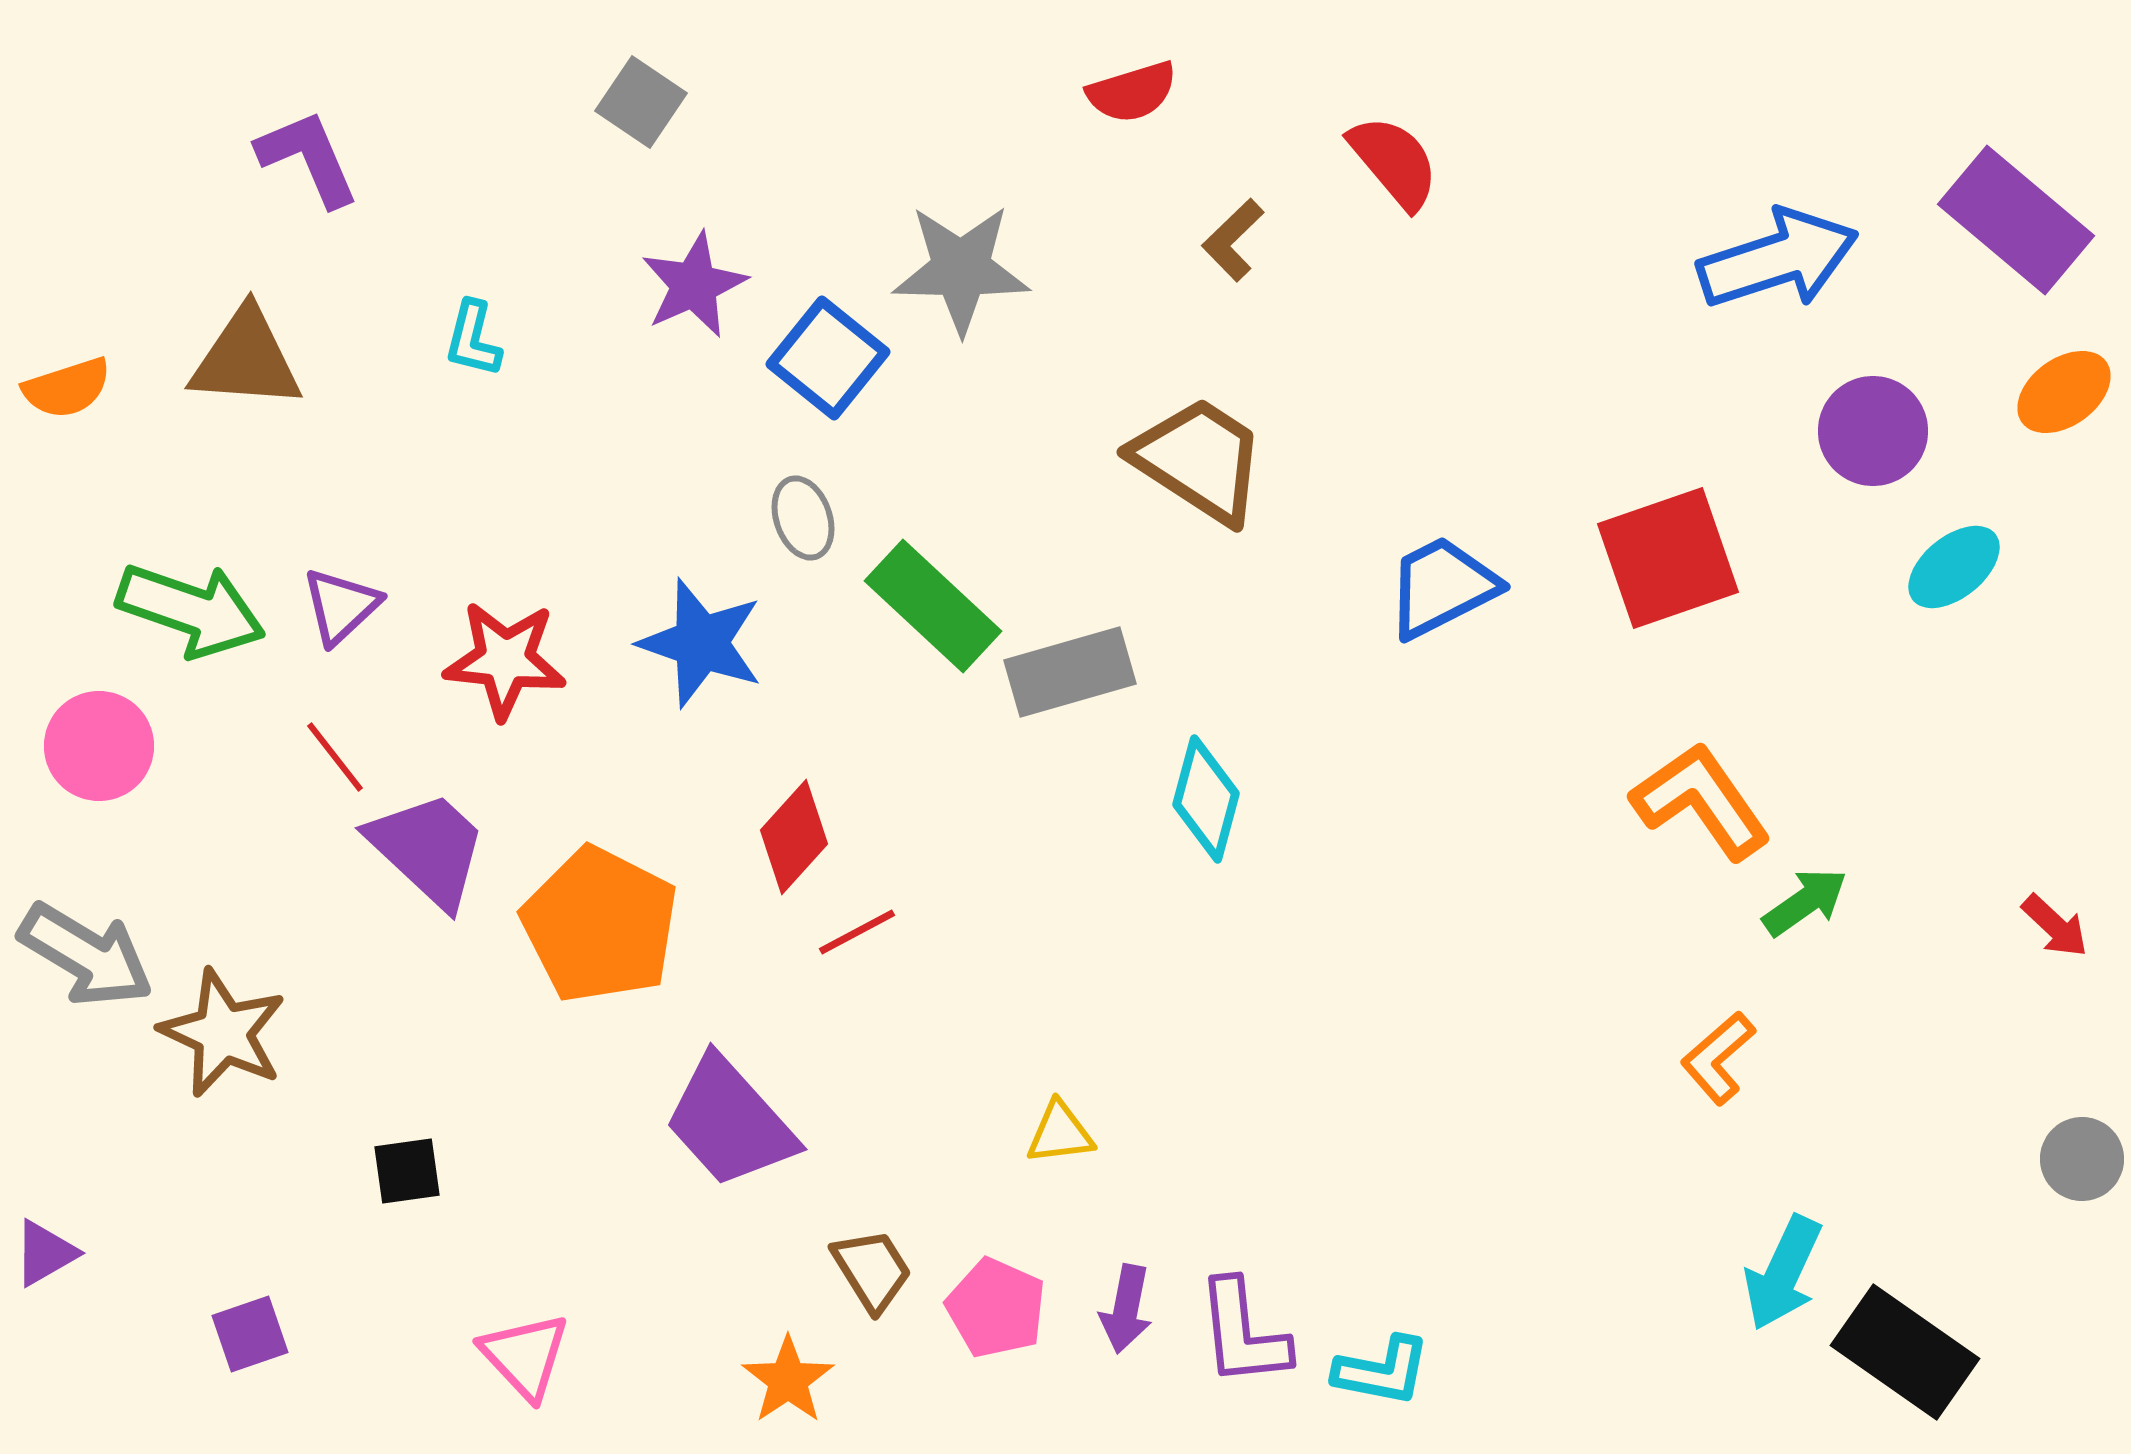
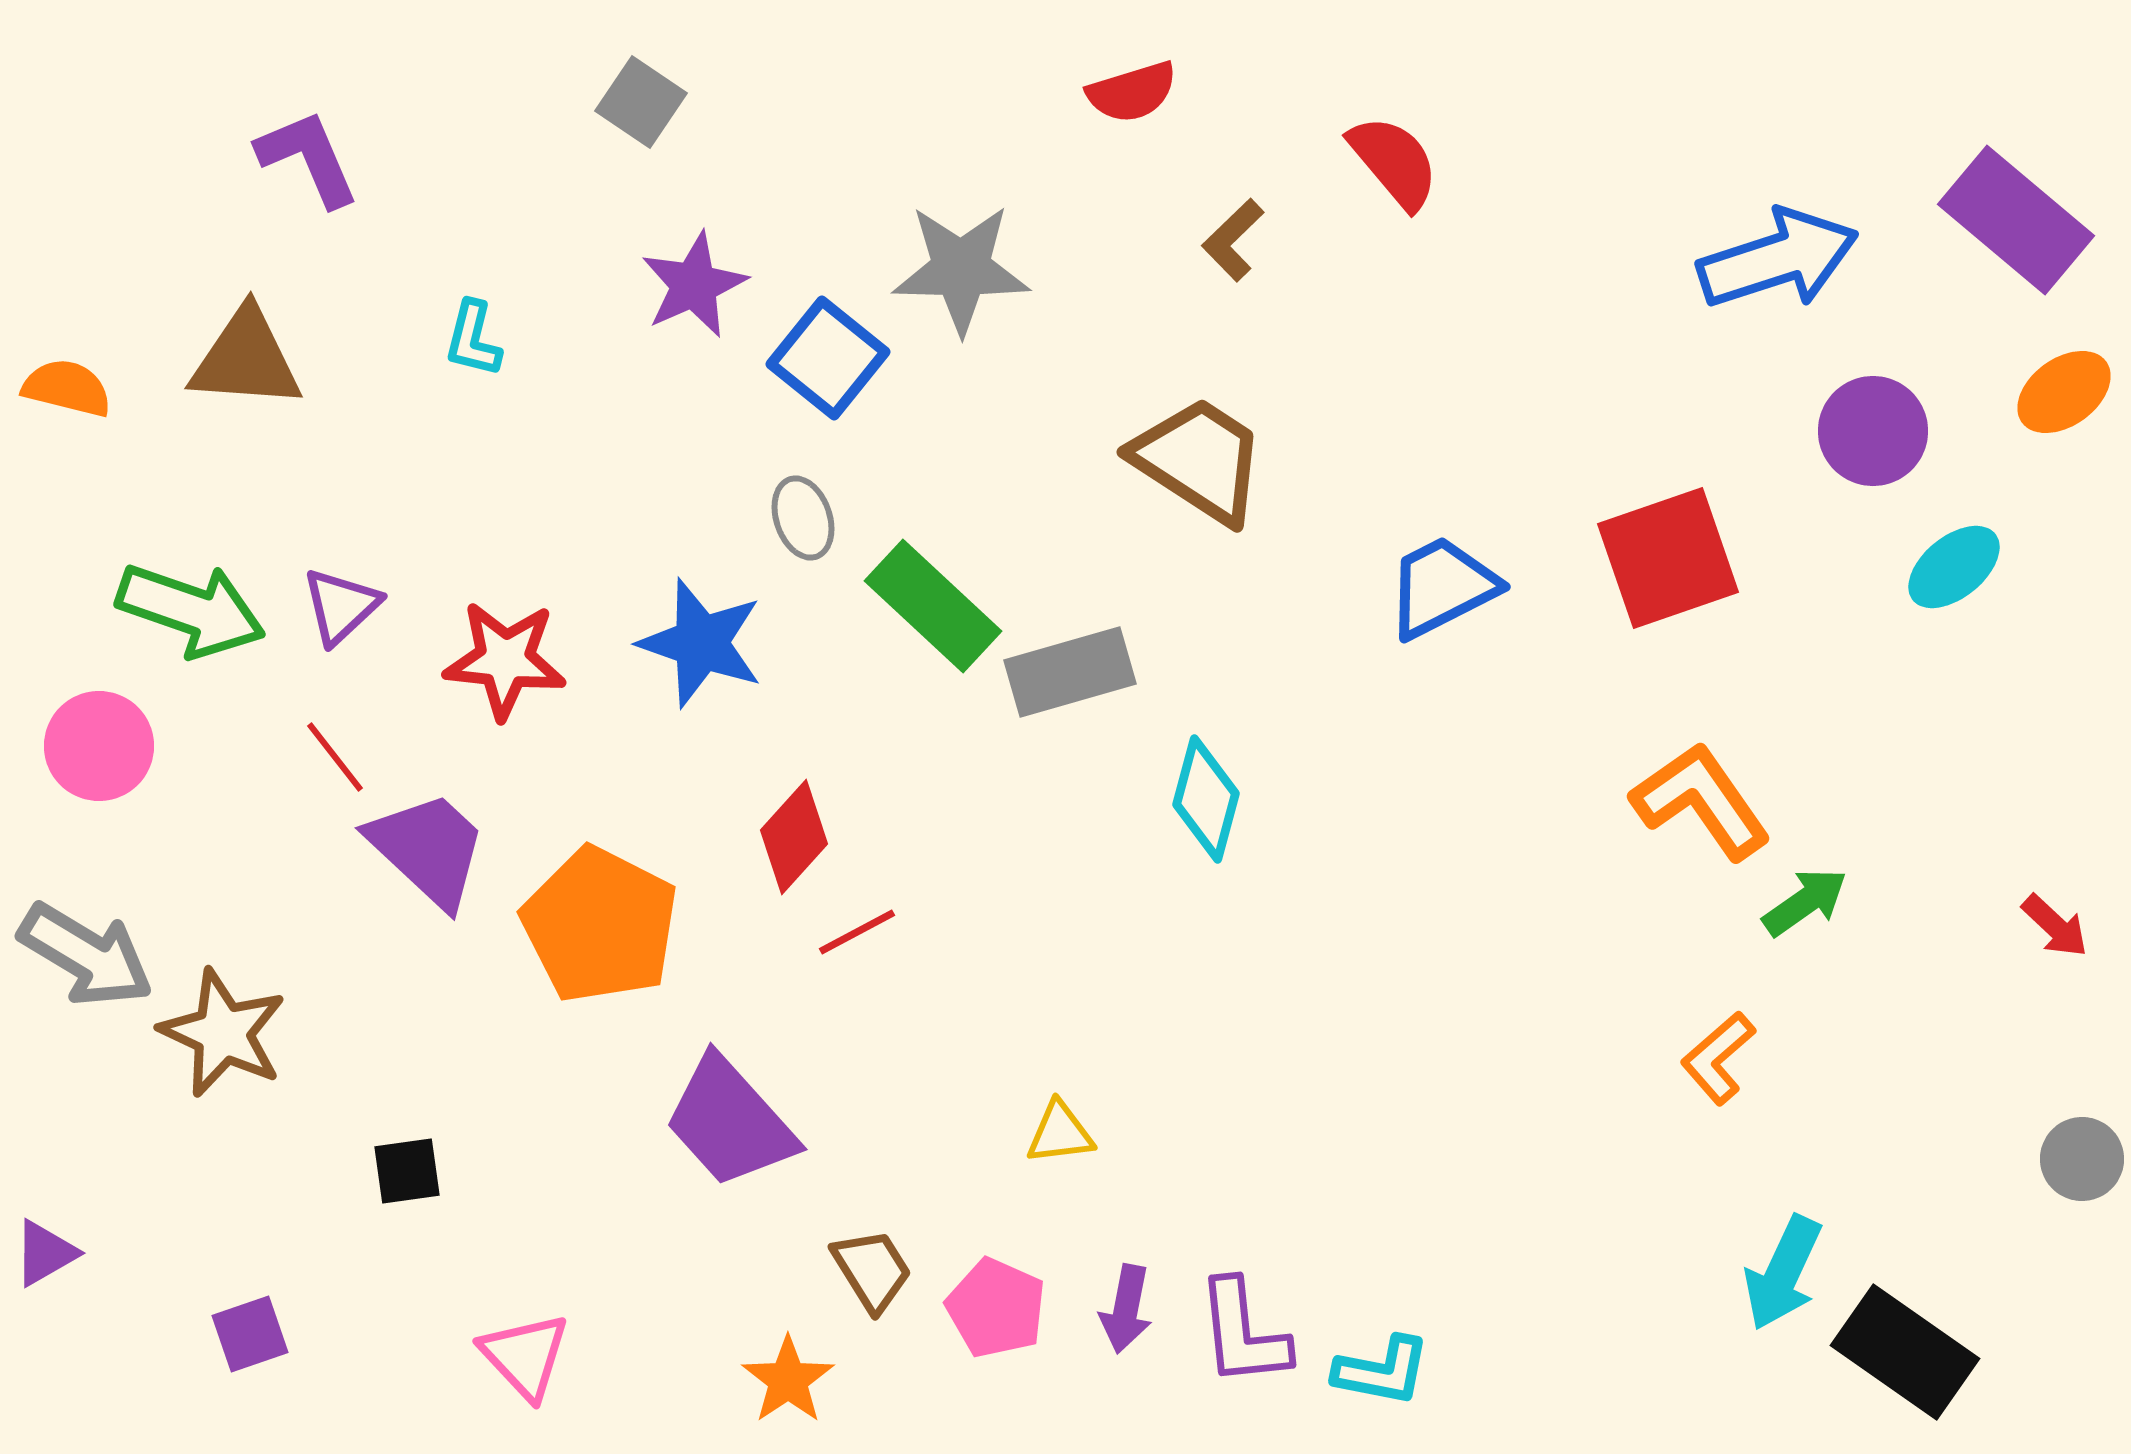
orange semicircle at (67, 388): rotated 148 degrees counterclockwise
